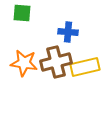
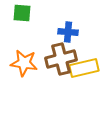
brown cross: moved 5 px right, 3 px up
yellow rectangle: moved 1 px left, 1 px down
